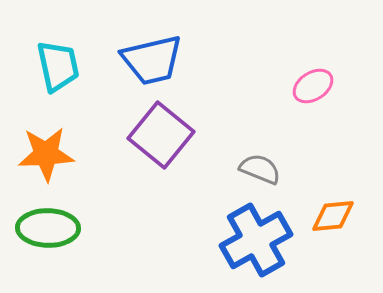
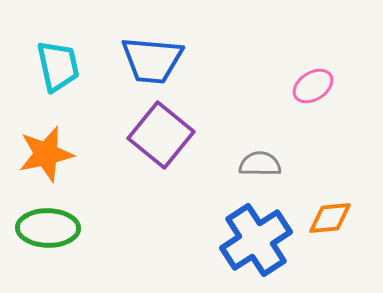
blue trapezoid: rotated 18 degrees clockwise
orange star: rotated 10 degrees counterclockwise
gray semicircle: moved 5 px up; rotated 21 degrees counterclockwise
orange diamond: moved 3 px left, 2 px down
blue cross: rotated 4 degrees counterclockwise
